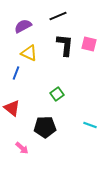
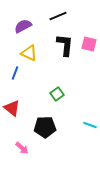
blue line: moved 1 px left
